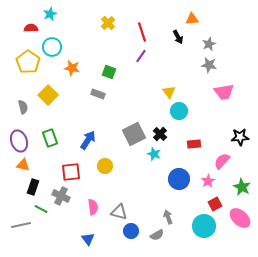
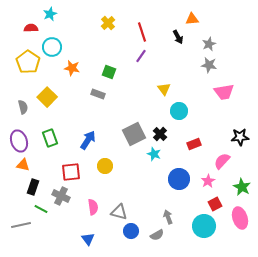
yellow triangle at (169, 92): moved 5 px left, 3 px up
yellow square at (48, 95): moved 1 px left, 2 px down
red rectangle at (194, 144): rotated 16 degrees counterclockwise
pink ellipse at (240, 218): rotated 30 degrees clockwise
